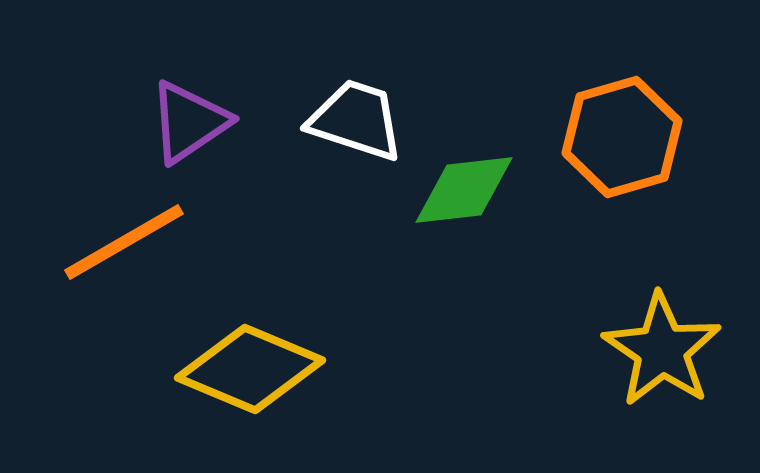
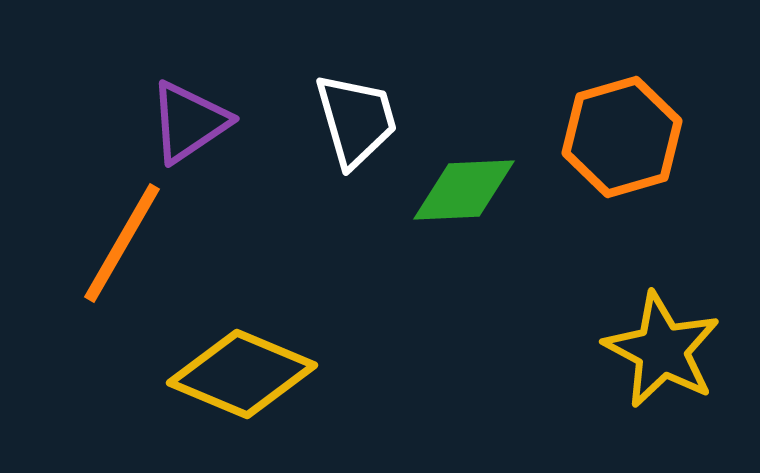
white trapezoid: rotated 56 degrees clockwise
green diamond: rotated 4 degrees clockwise
orange line: moved 2 px left, 1 px down; rotated 30 degrees counterclockwise
yellow star: rotated 6 degrees counterclockwise
yellow diamond: moved 8 px left, 5 px down
